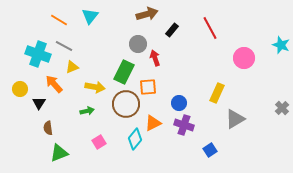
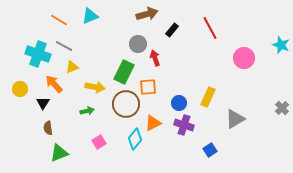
cyan triangle: rotated 30 degrees clockwise
yellow rectangle: moved 9 px left, 4 px down
black triangle: moved 4 px right
